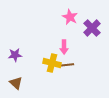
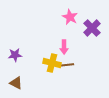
brown triangle: rotated 16 degrees counterclockwise
